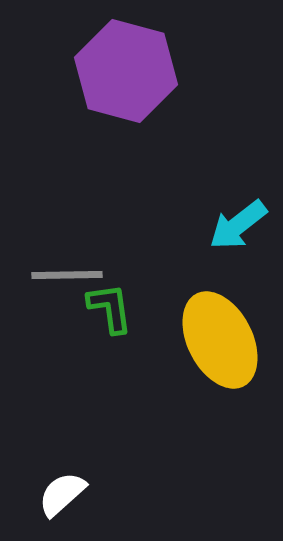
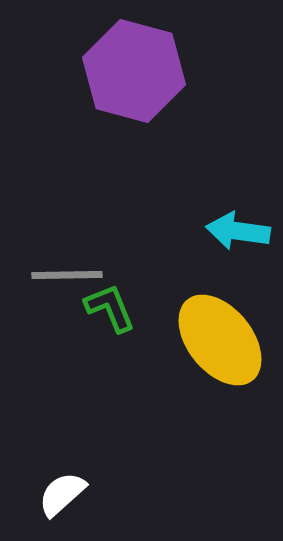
purple hexagon: moved 8 px right
cyan arrow: moved 6 px down; rotated 46 degrees clockwise
green L-shape: rotated 14 degrees counterclockwise
yellow ellipse: rotated 12 degrees counterclockwise
